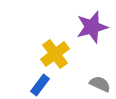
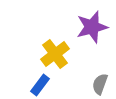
gray semicircle: rotated 95 degrees counterclockwise
